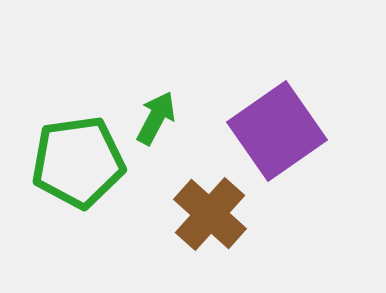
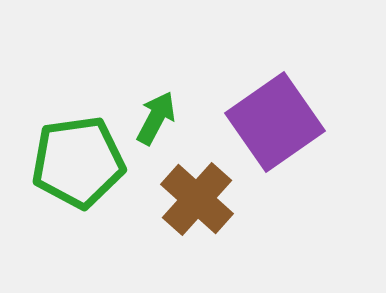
purple square: moved 2 px left, 9 px up
brown cross: moved 13 px left, 15 px up
